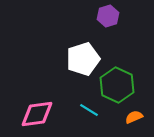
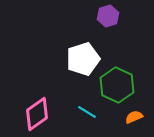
cyan line: moved 2 px left, 2 px down
pink diamond: rotated 28 degrees counterclockwise
